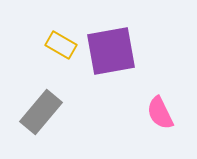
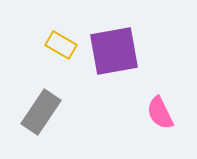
purple square: moved 3 px right
gray rectangle: rotated 6 degrees counterclockwise
